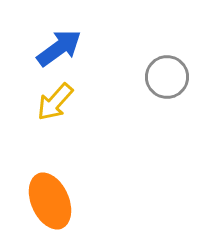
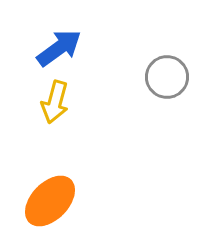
yellow arrow: rotated 27 degrees counterclockwise
orange ellipse: rotated 68 degrees clockwise
